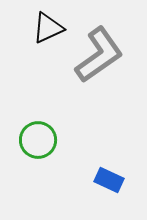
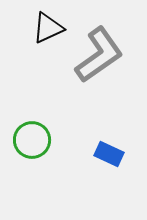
green circle: moved 6 px left
blue rectangle: moved 26 px up
